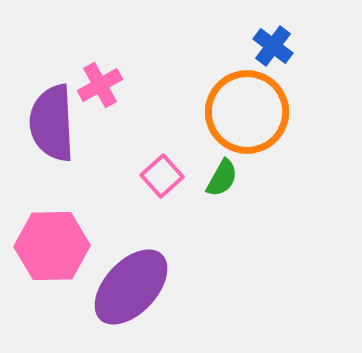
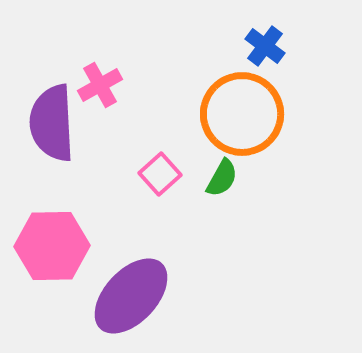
blue cross: moved 8 px left
orange circle: moved 5 px left, 2 px down
pink square: moved 2 px left, 2 px up
purple ellipse: moved 9 px down
